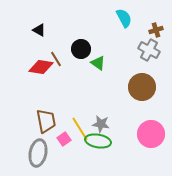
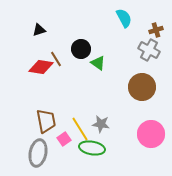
black triangle: rotated 48 degrees counterclockwise
green ellipse: moved 6 px left, 7 px down
